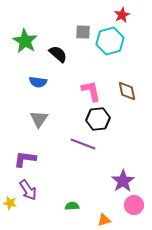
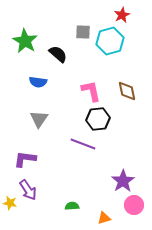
orange triangle: moved 2 px up
